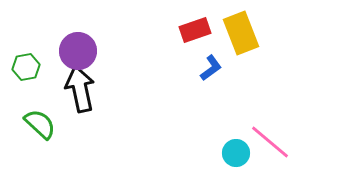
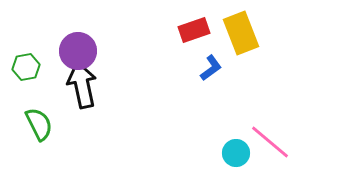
red rectangle: moved 1 px left
black arrow: moved 2 px right, 4 px up
green semicircle: moved 1 px left; rotated 20 degrees clockwise
